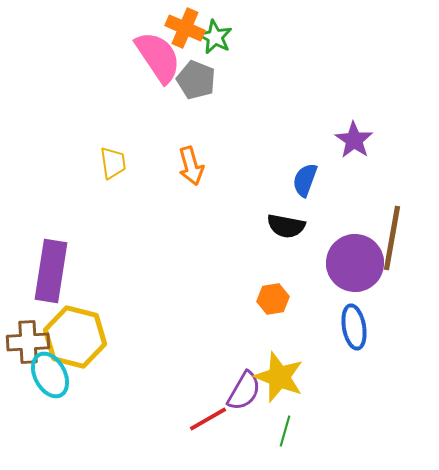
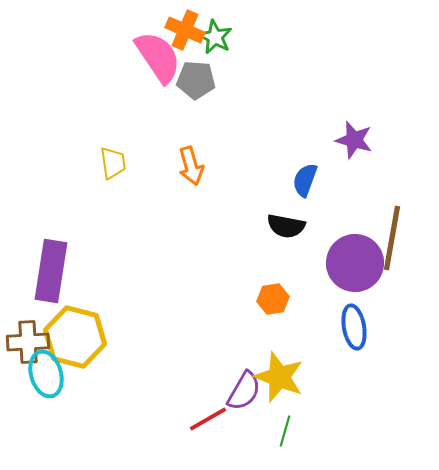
orange cross: moved 2 px down
gray pentagon: rotated 18 degrees counterclockwise
purple star: rotated 18 degrees counterclockwise
cyan ellipse: moved 4 px left, 1 px up; rotated 12 degrees clockwise
